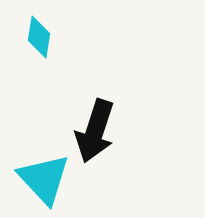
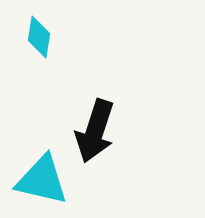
cyan triangle: moved 2 px left, 1 px down; rotated 34 degrees counterclockwise
